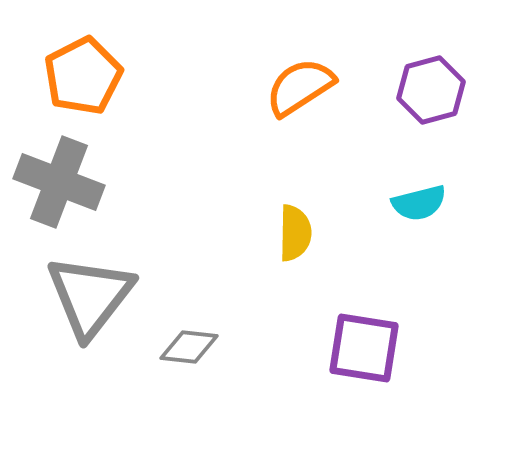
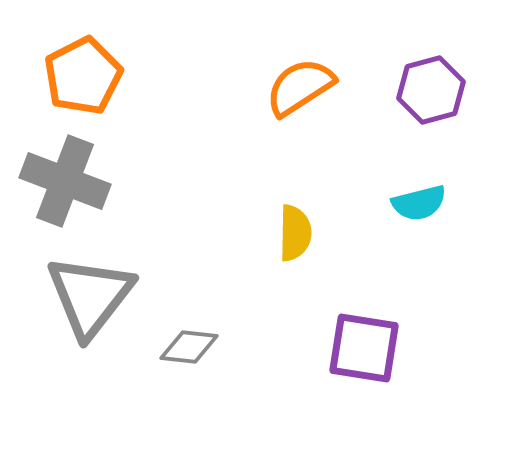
gray cross: moved 6 px right, 1 px up
